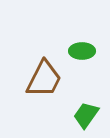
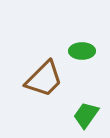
brown trapezoid: rotated 18 degrees clockwise
